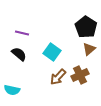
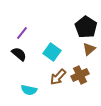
purple line: rotated 64 degrees counterclockwise
cyan semicircle: moved 17 px right
